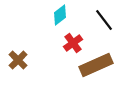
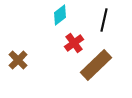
black line: rotated 50 degrees clockwise
red cross: moved 1 px right
brown rectangle: rotated 20 degrees counterclockwise
